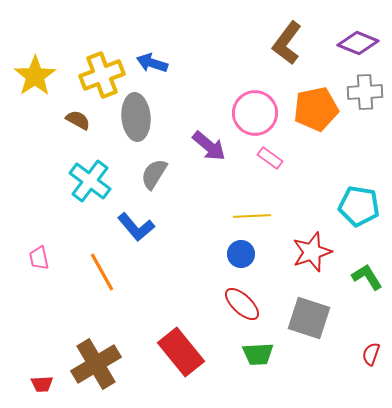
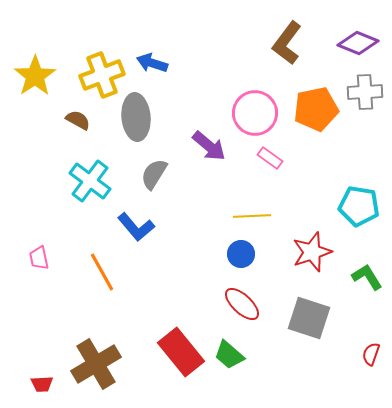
green trapezoid: moved 29 px left, 1 px down; rotated 44 degrees clockwise
